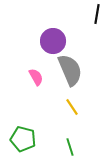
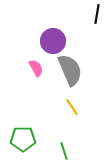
pink semicircle: moved 9 px up
green pentagon: rotated 15 degrees counterclockwise
green line: moved 6 px left, 4 px down
